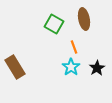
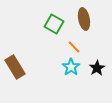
orange line: rotated 24 degrees counterclockwise
